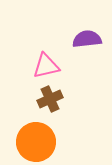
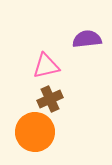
orange circle: moved 1 px left, 10 px up
